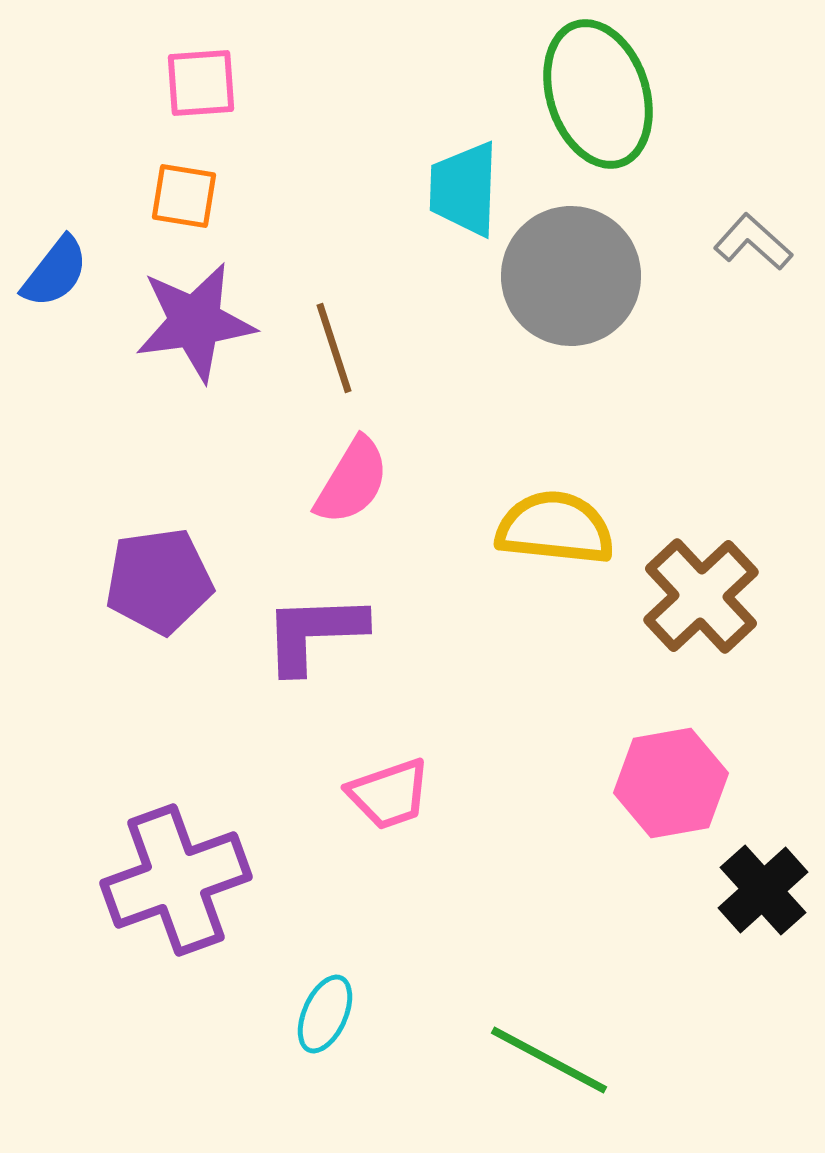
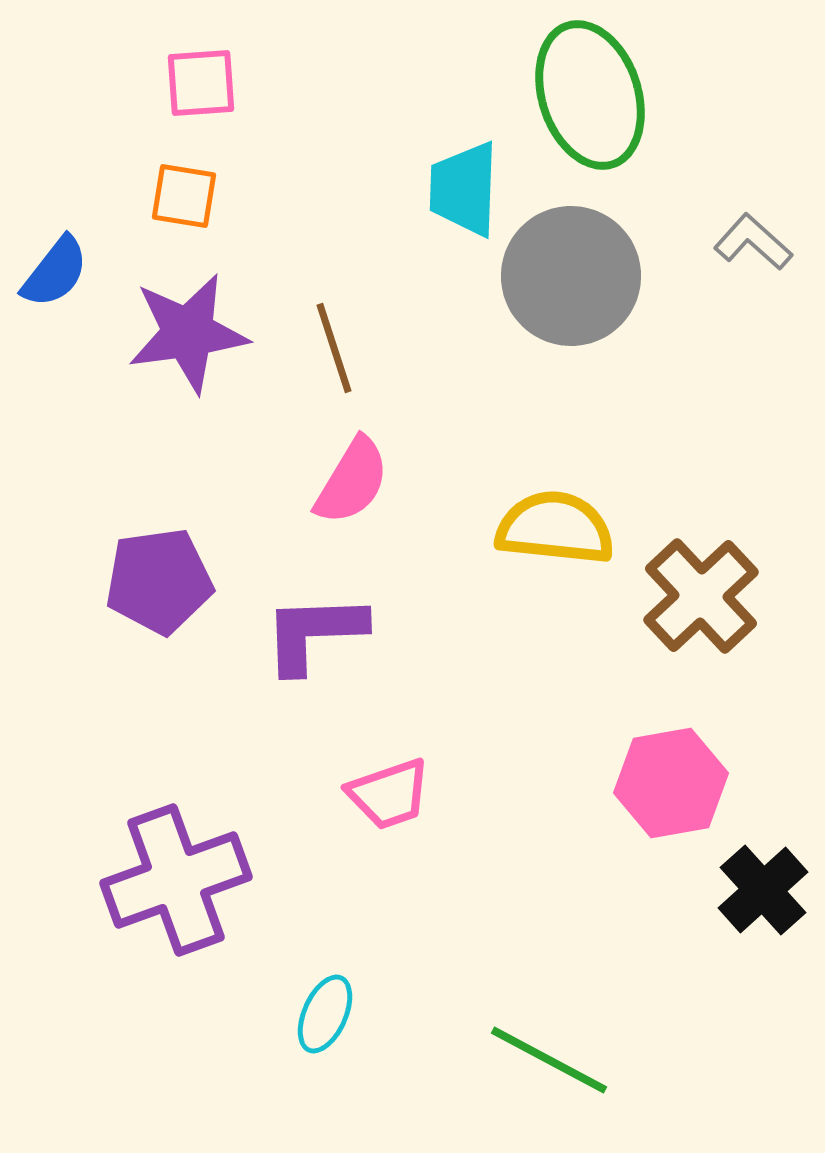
green ellipse: moved 8 px left, 1 px down
purple star: moved 7 px left, 11 px down
